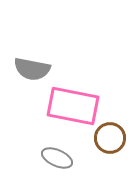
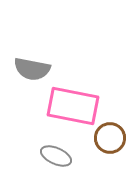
gray ellipse: moved 1 px left, 2 px up
